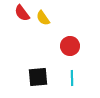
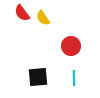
red circle: moved 1 px right
cyan line: moved 2 px right
